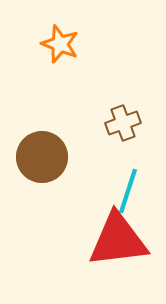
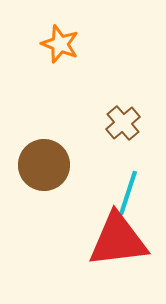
brown cross: rotated 20 degrees counterclockwise
brown circle: moved 2 px right, 8 px down
cyan line: moved 2 px down
